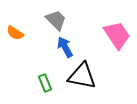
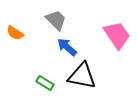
blue arrow: moved 2 px right; rotated 20 degrees counterclockwise
green rectangle: rotated 36 degrees counterclockwise
